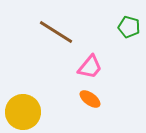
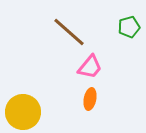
green pentagon: rotated 30 degrees counterclockwise
brown line: moved 13 px right; rotated 9 degrees clockwise
orange ellipse: rotated 65 degrees clockwise
